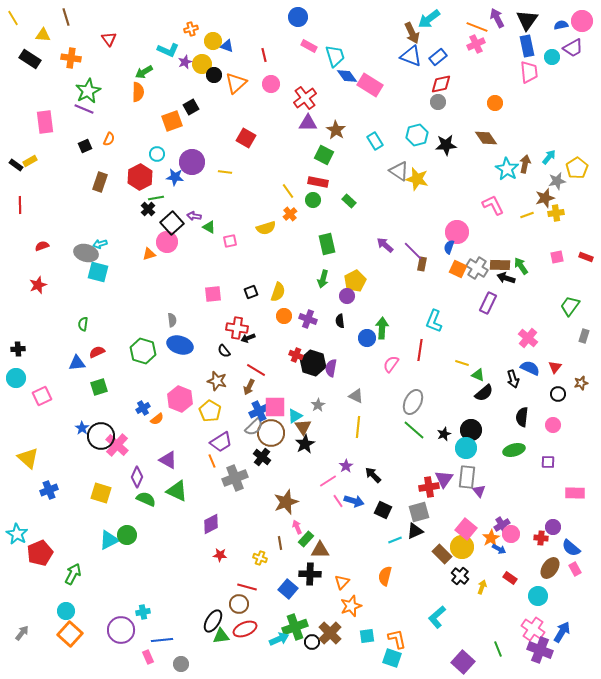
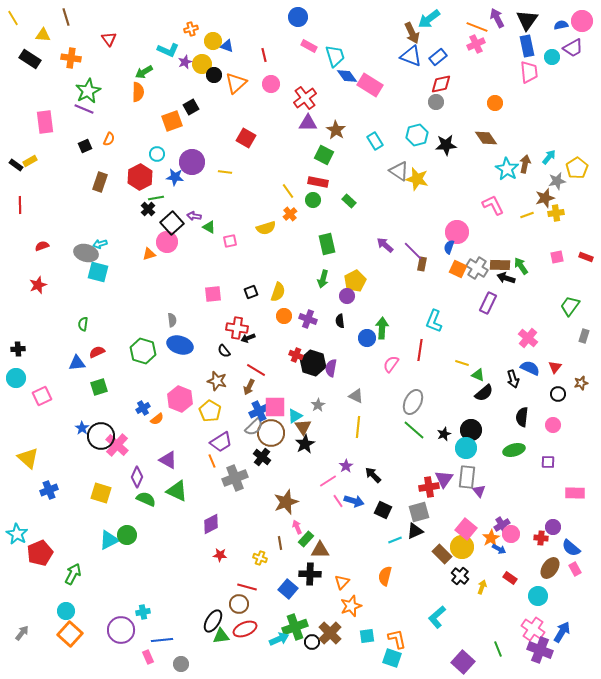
gray circle at (438, 102): moved 2 px left
